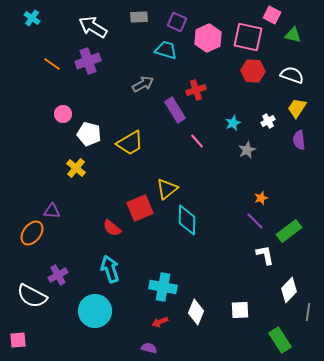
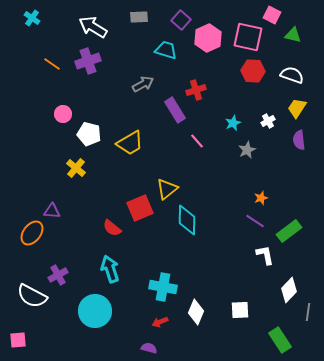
purple square at (177, 22): moved 4 px right, 2 px up; rotated 18 degrees clockwise
purple line at (255, 221): rotated 12 degrees counterclockwise
